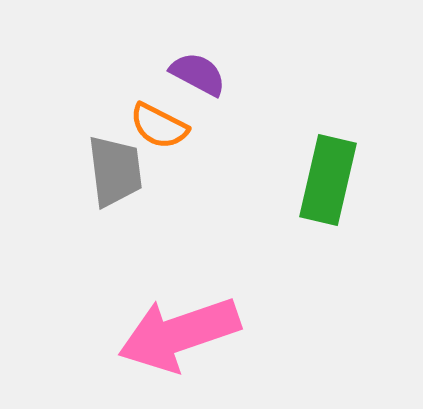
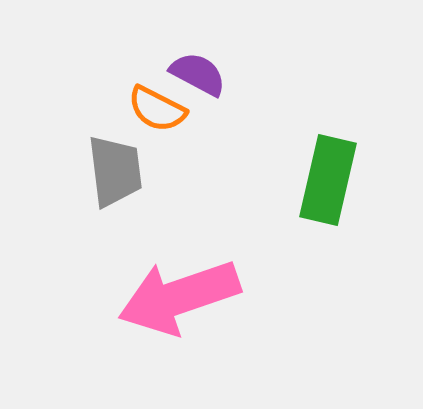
orange semicircle: moved 2 px left, 17 px up
pink arrow: moved 37 px up
